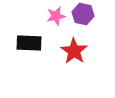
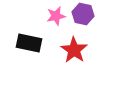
black rectangle: rotated 10 degrees clockwise
red star: moved 1 px up
